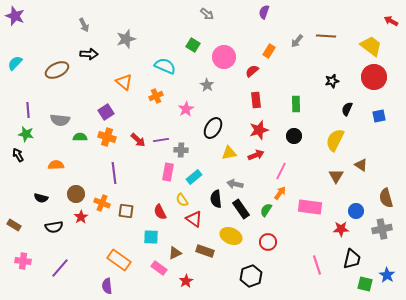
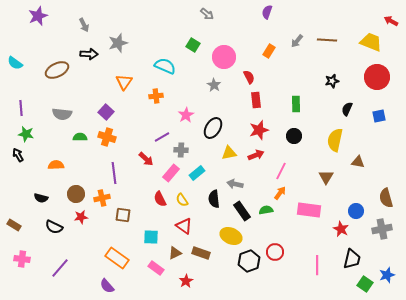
purple semicircle at (264, 12): moved 3 px right
purple star at (15, 16): moved 23 px right; rotated 30 degrees clockwise
brown line at (326, 36): moved 1 px right, 4 px down
gray star at (126, 39): moved 8 px left, 4 px down
yellow trapezoid at (371, 46): moved 4 px up; rotated 15 degrees counterclockwise
cyan semicircle at (15, 63): rotated 98 degrees counterclockwise
red semicircle at (252, 71): moved 3 px left, 6 px down; rotated 104 degrees clockwise
red circle at (374, 77): moved 3 px right
orange triangle at (124, 82): rotated 24 degrees clockwise
gray star at (207, 85): moved 7 px right
orange cross at (156, 96): rotated 16 degrees clockwise
pink star at (186, 109): moved 6 px down
purple line at (28, 110): moved 7 px left, 2 px up
purple square at (106, 112): rotated 14 degrees counterclockwise
gray semicircle at (60, 120): moved 2 px right, 6 px up
red arrow at (138, 140): moved 8 px right, 19 px down
purple line at (161, 140): moved 1 px right, 3 px up; rotated 21 degrees counterclockwise
yellow semicircle at (335, 140): rotated 15 degrees counterclockwise
brown triangle at (361, 165): moved 3 px left, 3 px up; rotated 24 degrees counterclockwise
pink rectangle at (168, 172): moved 3 px right, 1 px down; rotated 30 degrees clockwise
brown triangle at (336, 176): moved 10 px left, 1 px down
cyan rectangle at (194, 177): moved 3 px right, 4 px up
black semicircle at (216, 199): moved 2 px left
orange cross at (102, 203): moved 5 px up; rotated 35 degrees counterclockwise
pink rectangle at (310, 207): moved 1 px left, 3 px down
black rectangle at (241, 209): moved 1 px right, 2 px down
green semicircle at (266, 210): rotated 48 degrees clockwise
brown square at (126, 211): moved 3 px left, 4 px down
red semicircle at (160, 212): moved 13 px up
red star at (81, 217): rotated 24 degrees clockwise
red triangle at (194, 219): moved 10 px left, 7 px down
black semicircle at (54, 227): rotated 36 degrees clockwise
red star at (341, 229): rotated 28 degrees clockwise
red circle at (268, 242): moved 7 px right, 10 px down
brown rectangle at (205, 251): moved 4 px left, 2 px down
orange rectangle at (119, 260): moved 2 px left, 2 px up
pink cross at (23, 261): moved 1 px left, 2 px up
pink line at (317, 265): rotated 18 degrees clockwise
pink rectangle at (159, 268): moved 3 px left
blue star at (387, 275): rotated 21 degrees clockwise
black hexagon at (251, 276): moved 2 px left, 15 px up
green square at (365, 284): rotated 21 degrees clockwise
purple semicircle at (107, 286): rotated 35 degrees counterclockwise
